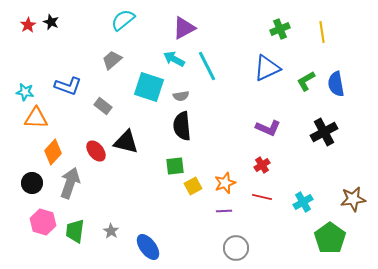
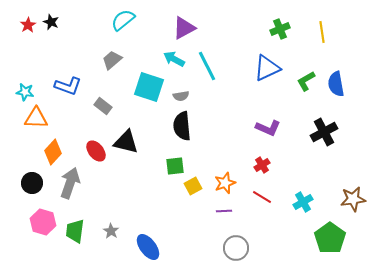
red line: rotated 18 degrees clockwise
